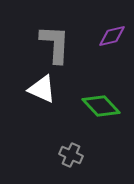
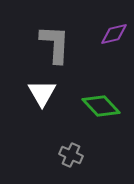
purple diamond: moved 2 px right, 2 px up
white triangle: moved 4 px down; rotated 36 degrees clockwise
